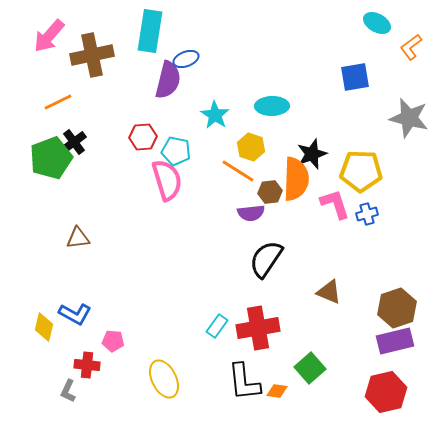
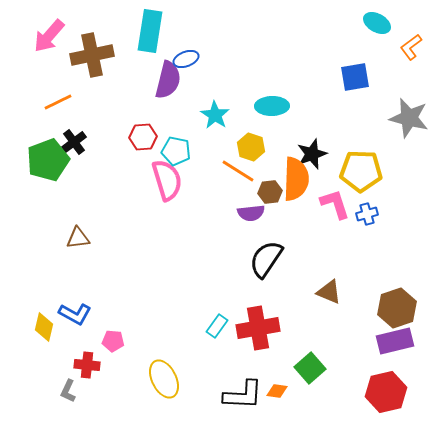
green pentagon at (51, 158): moved 3 px left, 2 px down
black L-shape at (244, 382): moved 1 px left, 13 px down; rotated 81 degrees counterclockwise
